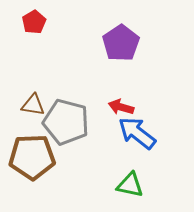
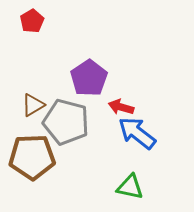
red pentagon: moved 2 px left, 1 px up
purple pentagon: moved 32 px left, 35 px down
brown triangle: rotated 40 degrees counterclockwise
green triangle: moved 2 px down
